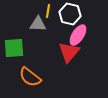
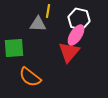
white hexagon: moved 9 px right, 5 px down
pink ellipse: moved 2 px left
